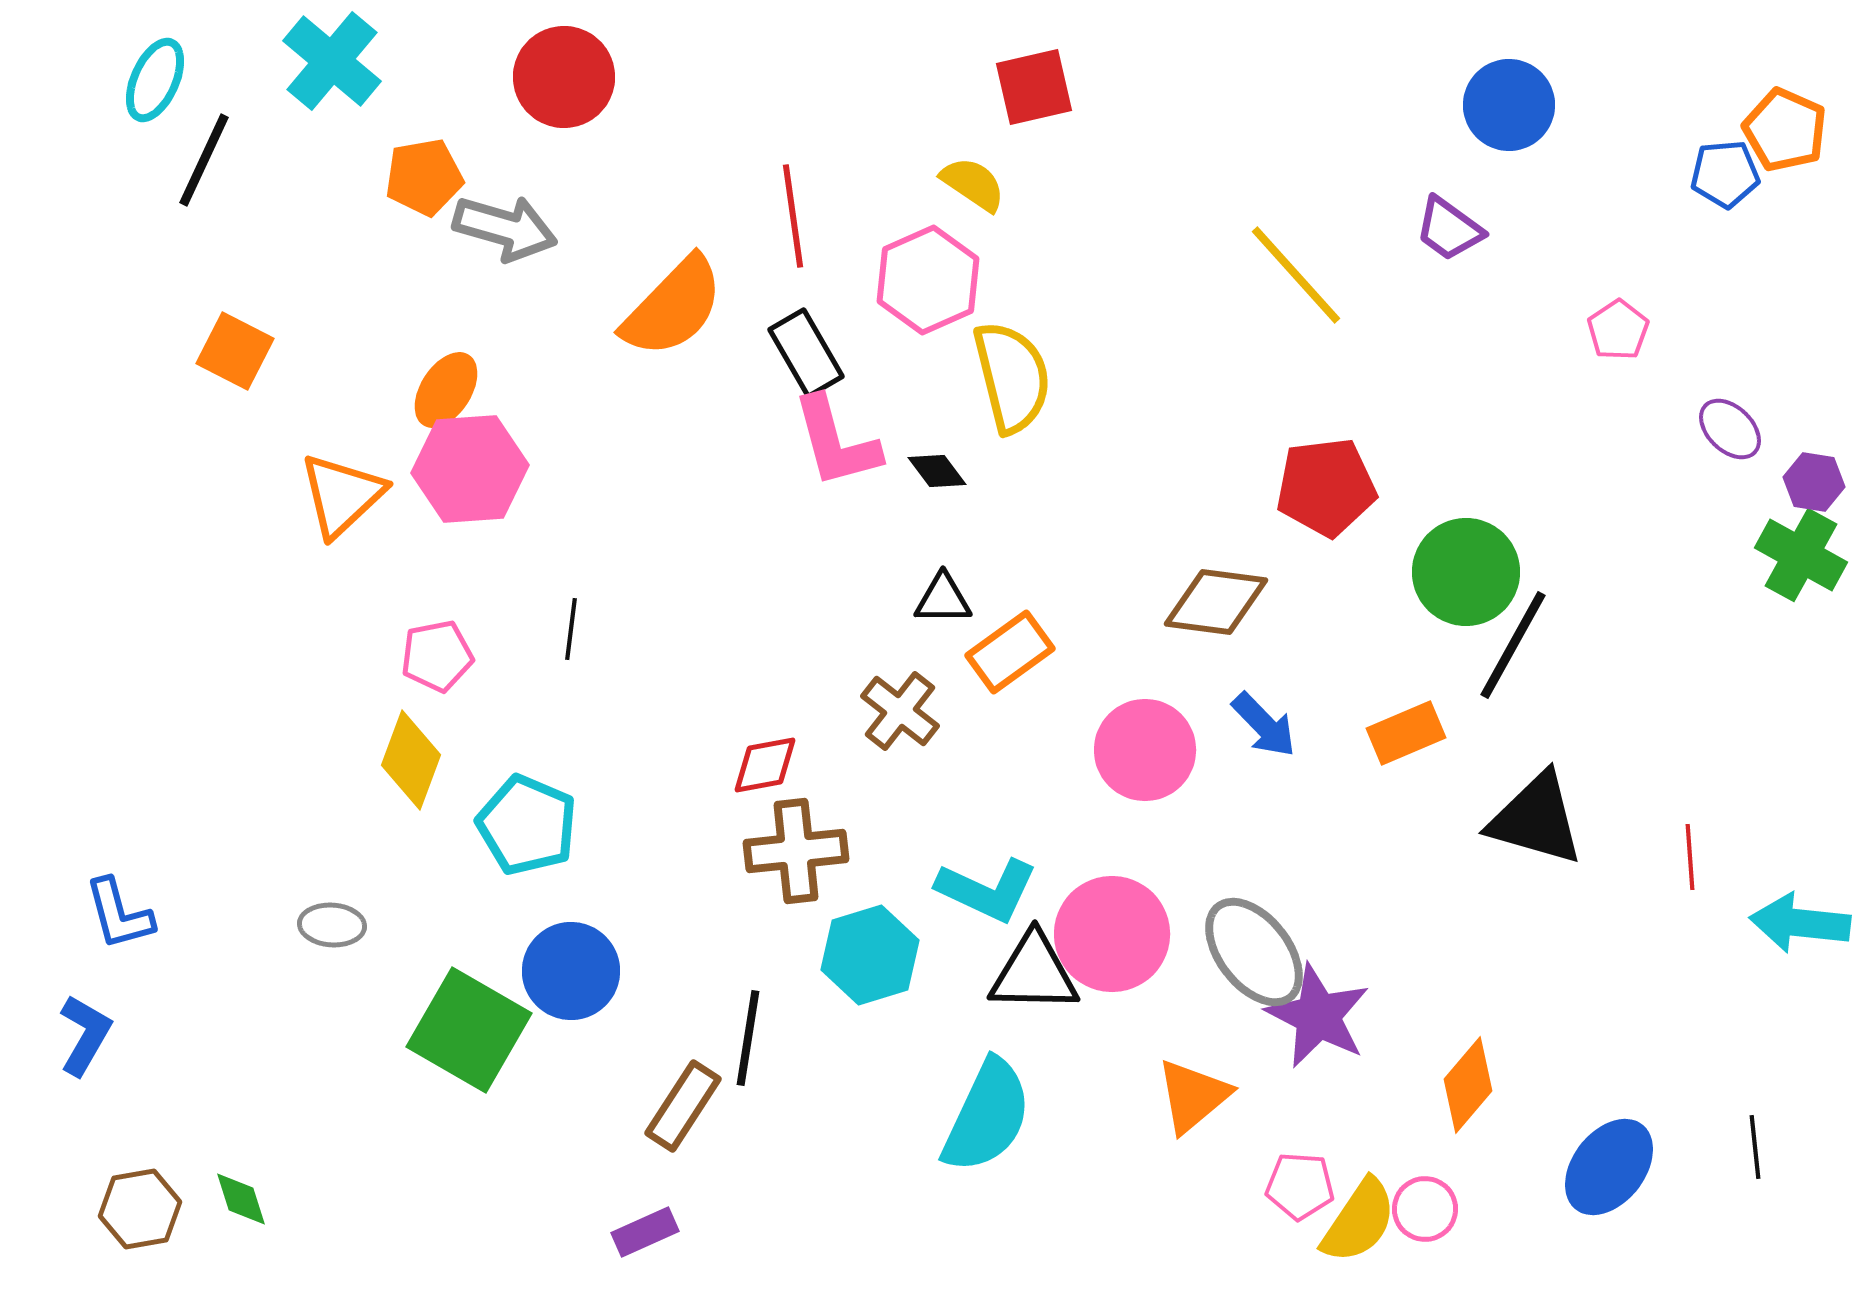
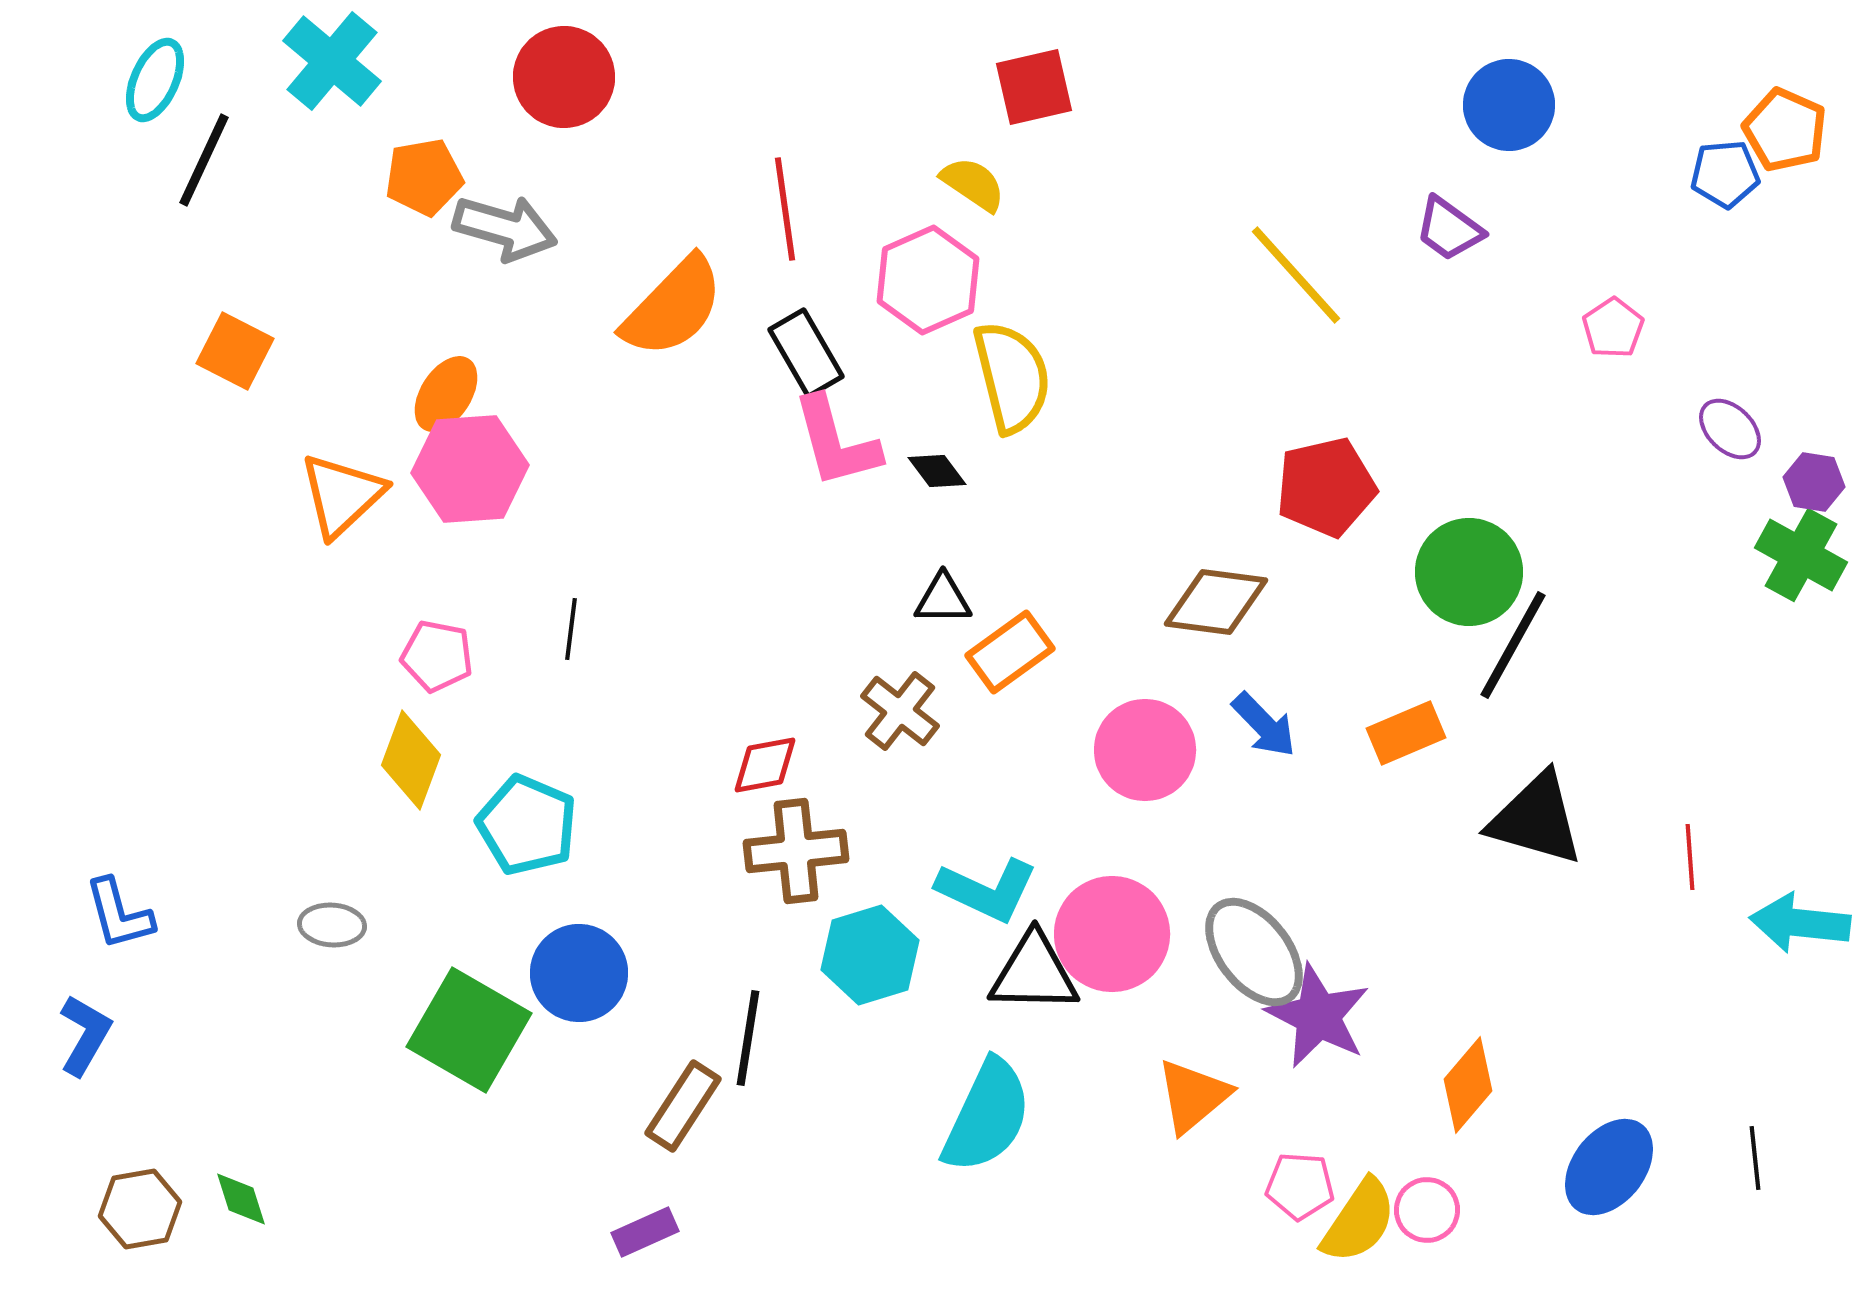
red line at (793, 216): moved 8 px left, 7 px up
pink pentagon at (1618, 330): moved 5 px left, 2 px up
orange ellipse at (446, 390): moved 4 px down
red pentagon at (1326, 487): rotated 6 degrees counterclockwise
green circle at (1466, 572): moved 3 px right
pink pentagon at (437, 656): rotated 22 degrees clockwise
blue circle at (571, 971): moved 8 px right, 2 px down
black line at (1755, 1147): moved 11 px down
pink circle at (1425, 1209): moved 2 px right, 1 px down
